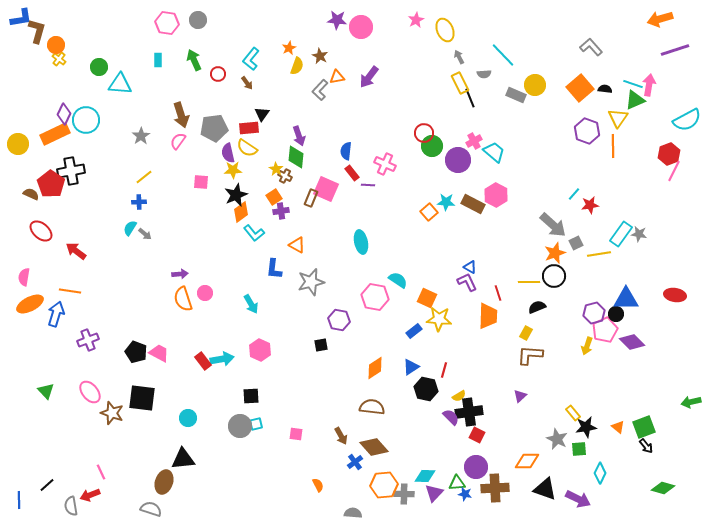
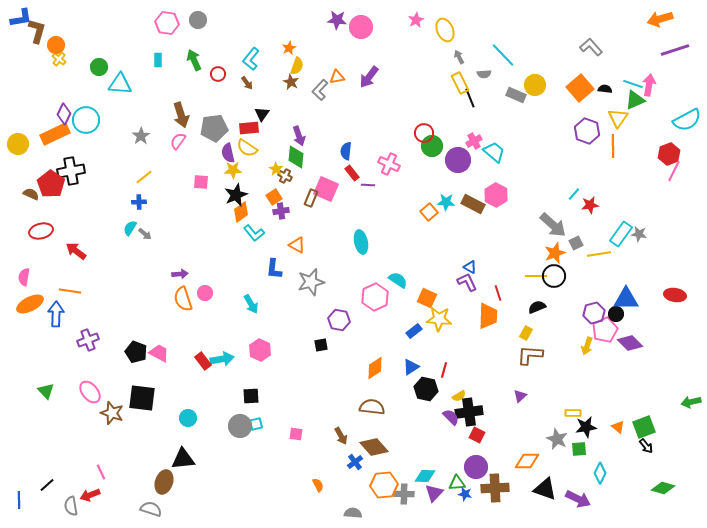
brown star at (320, 56): moved 29 px left, 26 px down
pink cross at (385, 164): moved 4 px right
red ellipse at (41, 231): rotated 55 degrees counterclockwise
yellow line at (529, 282): moved 7 px right, 6 px up
pink hexagon at (375, 297): rotated 24 degrees clockwise
blue arrow at (56, 314): rotated 15 degrees counterclockwise
purple diamond at (632, 342): moved 2 px left, 1 px down
yellow rectangle at (573, 413): rotated 49 degrees counterclockwise
